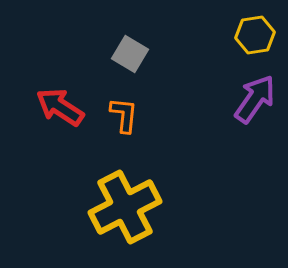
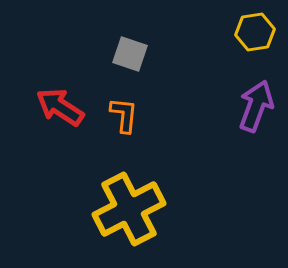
yellow hexagon: moved 3 px up
gray square: rotated 12 degrees counterclockwise
purple arrow: moved 1 px right, 7 px down; rotated 15 degrees counterclockwise
yellow cross: moved 4 px right, 2 px down
